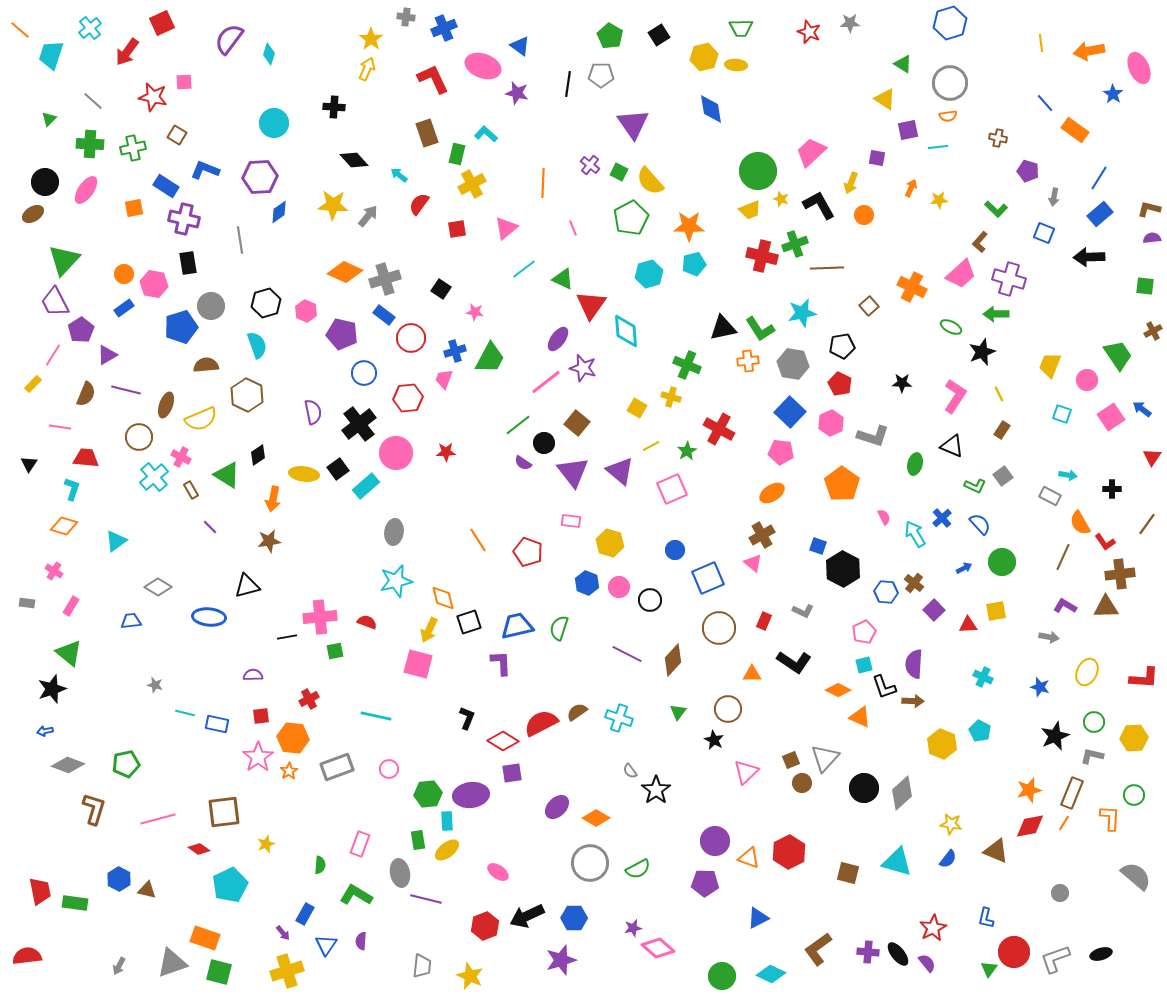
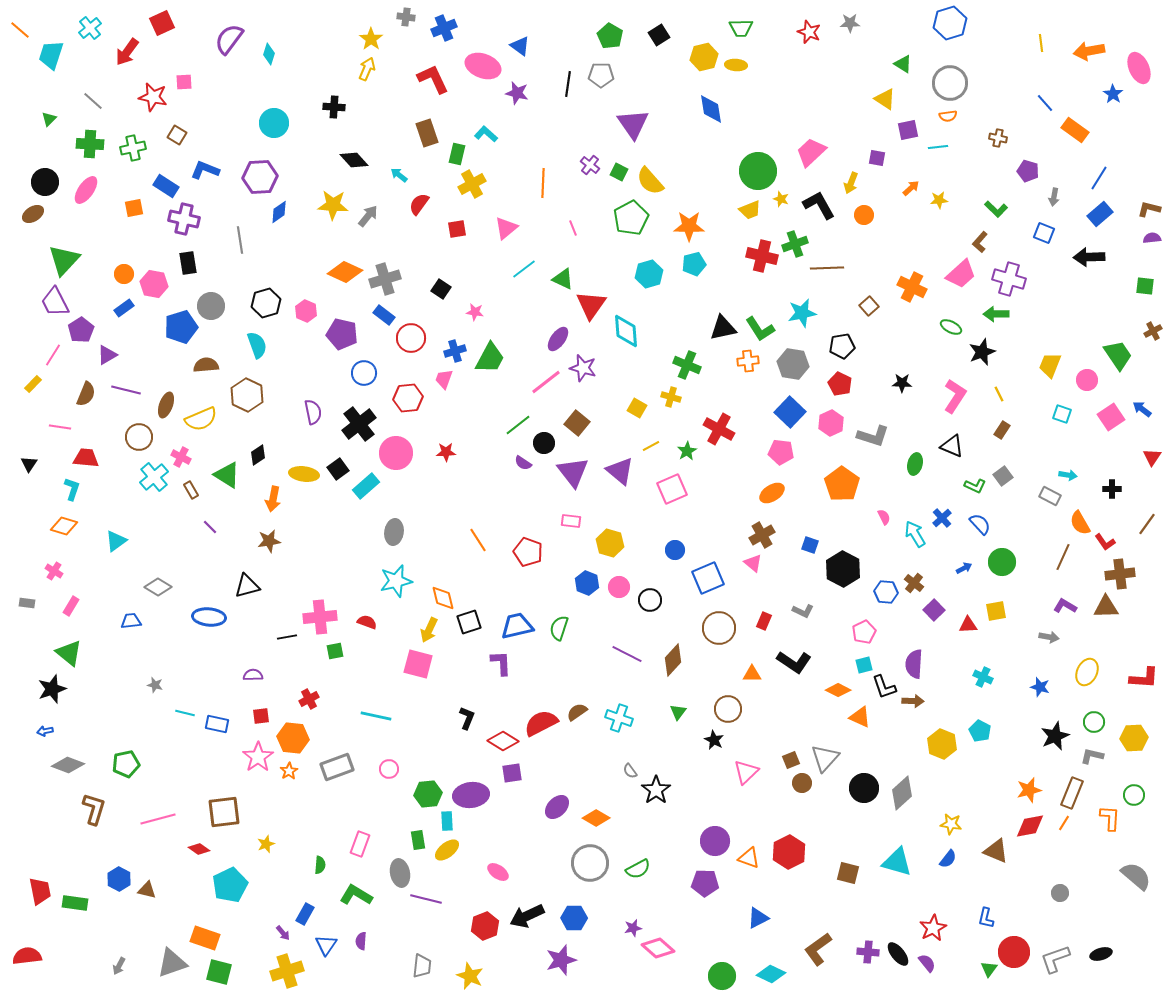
orange arrow at (911, 188): rotated 24 degrees clockwise
blue square at (818, 546): moved 8 px left, 1 px up
